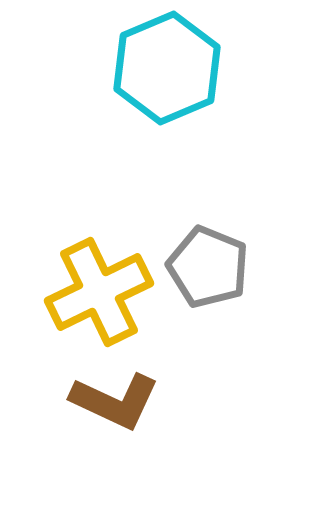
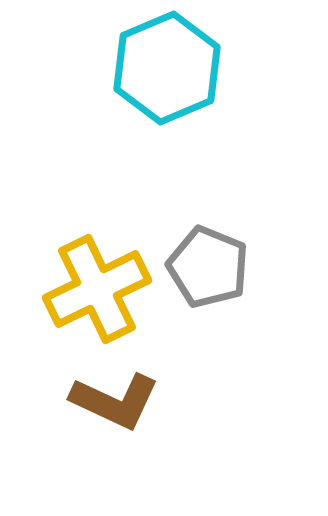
yellow cross: moved 2 px left, 3 px up
